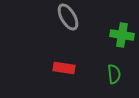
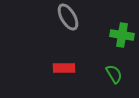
red rectangle: rotated 10 degrees counterclockwise
green semicircle: rotated 24 degrees counterclockwise
